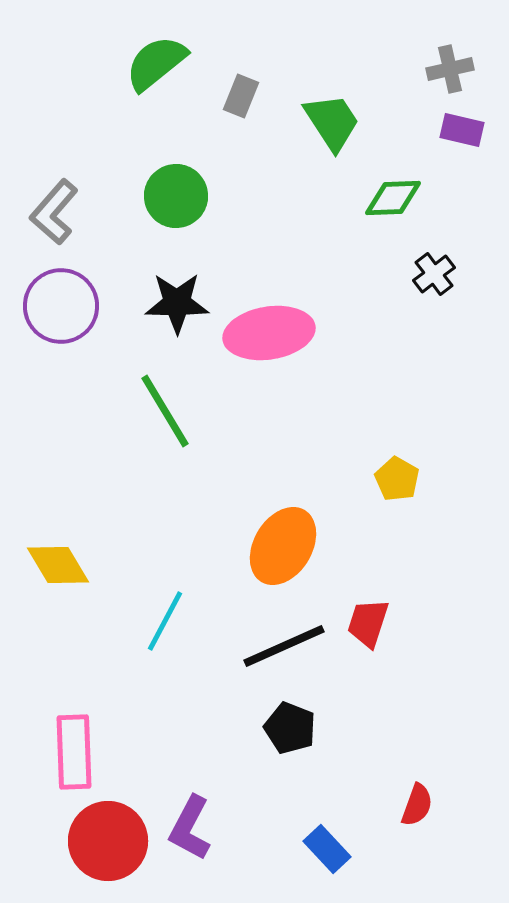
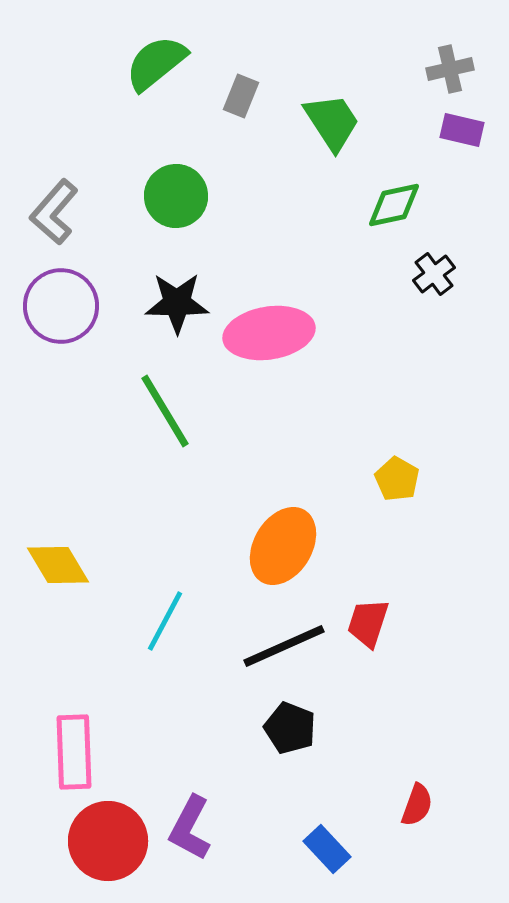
green diamond: moved 1 px right, 7 px down; rotated 10 degrees counterclockwise
